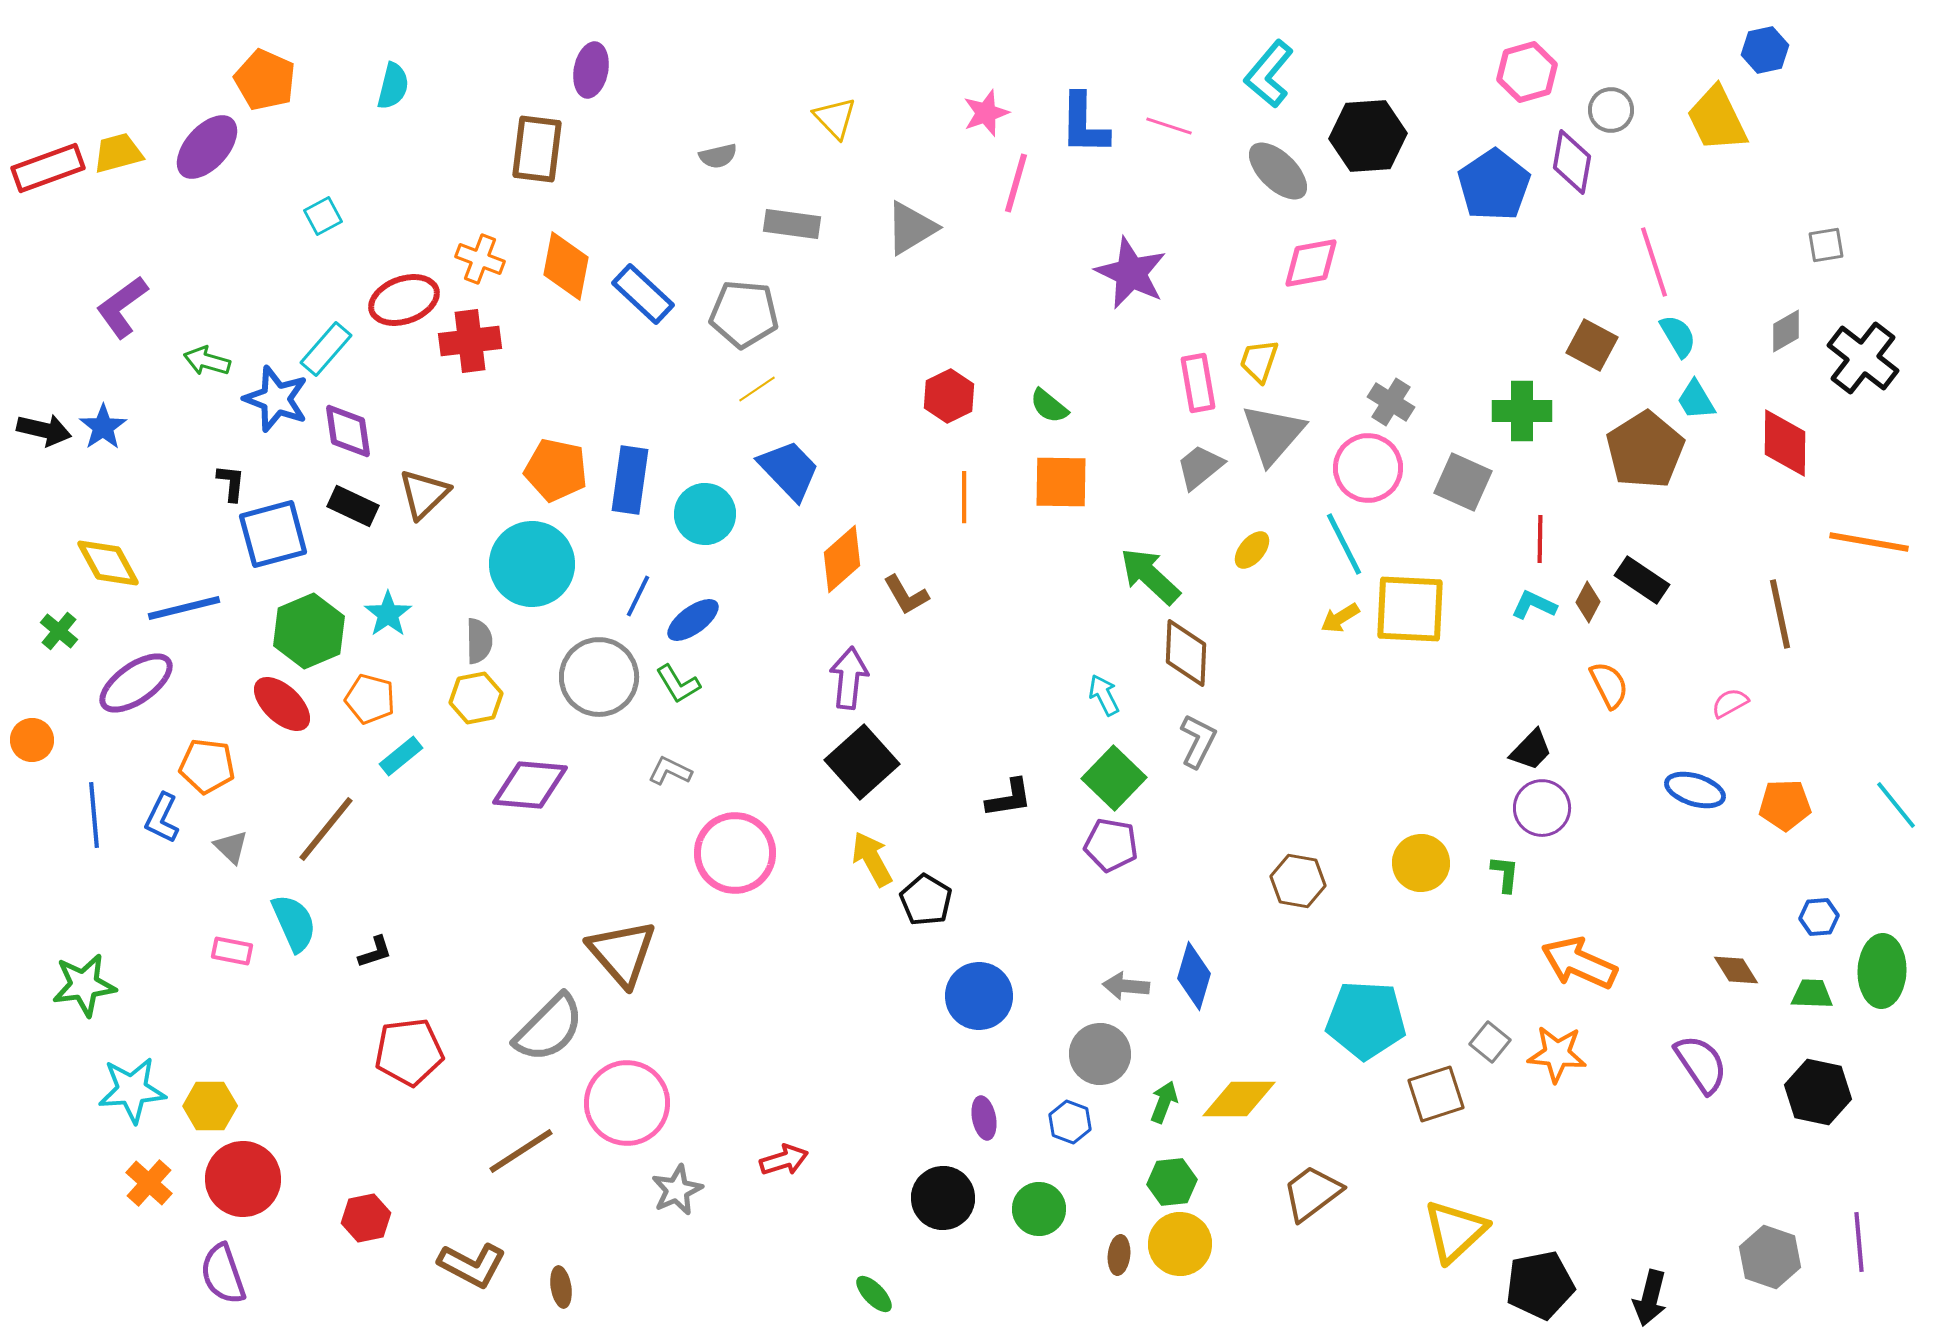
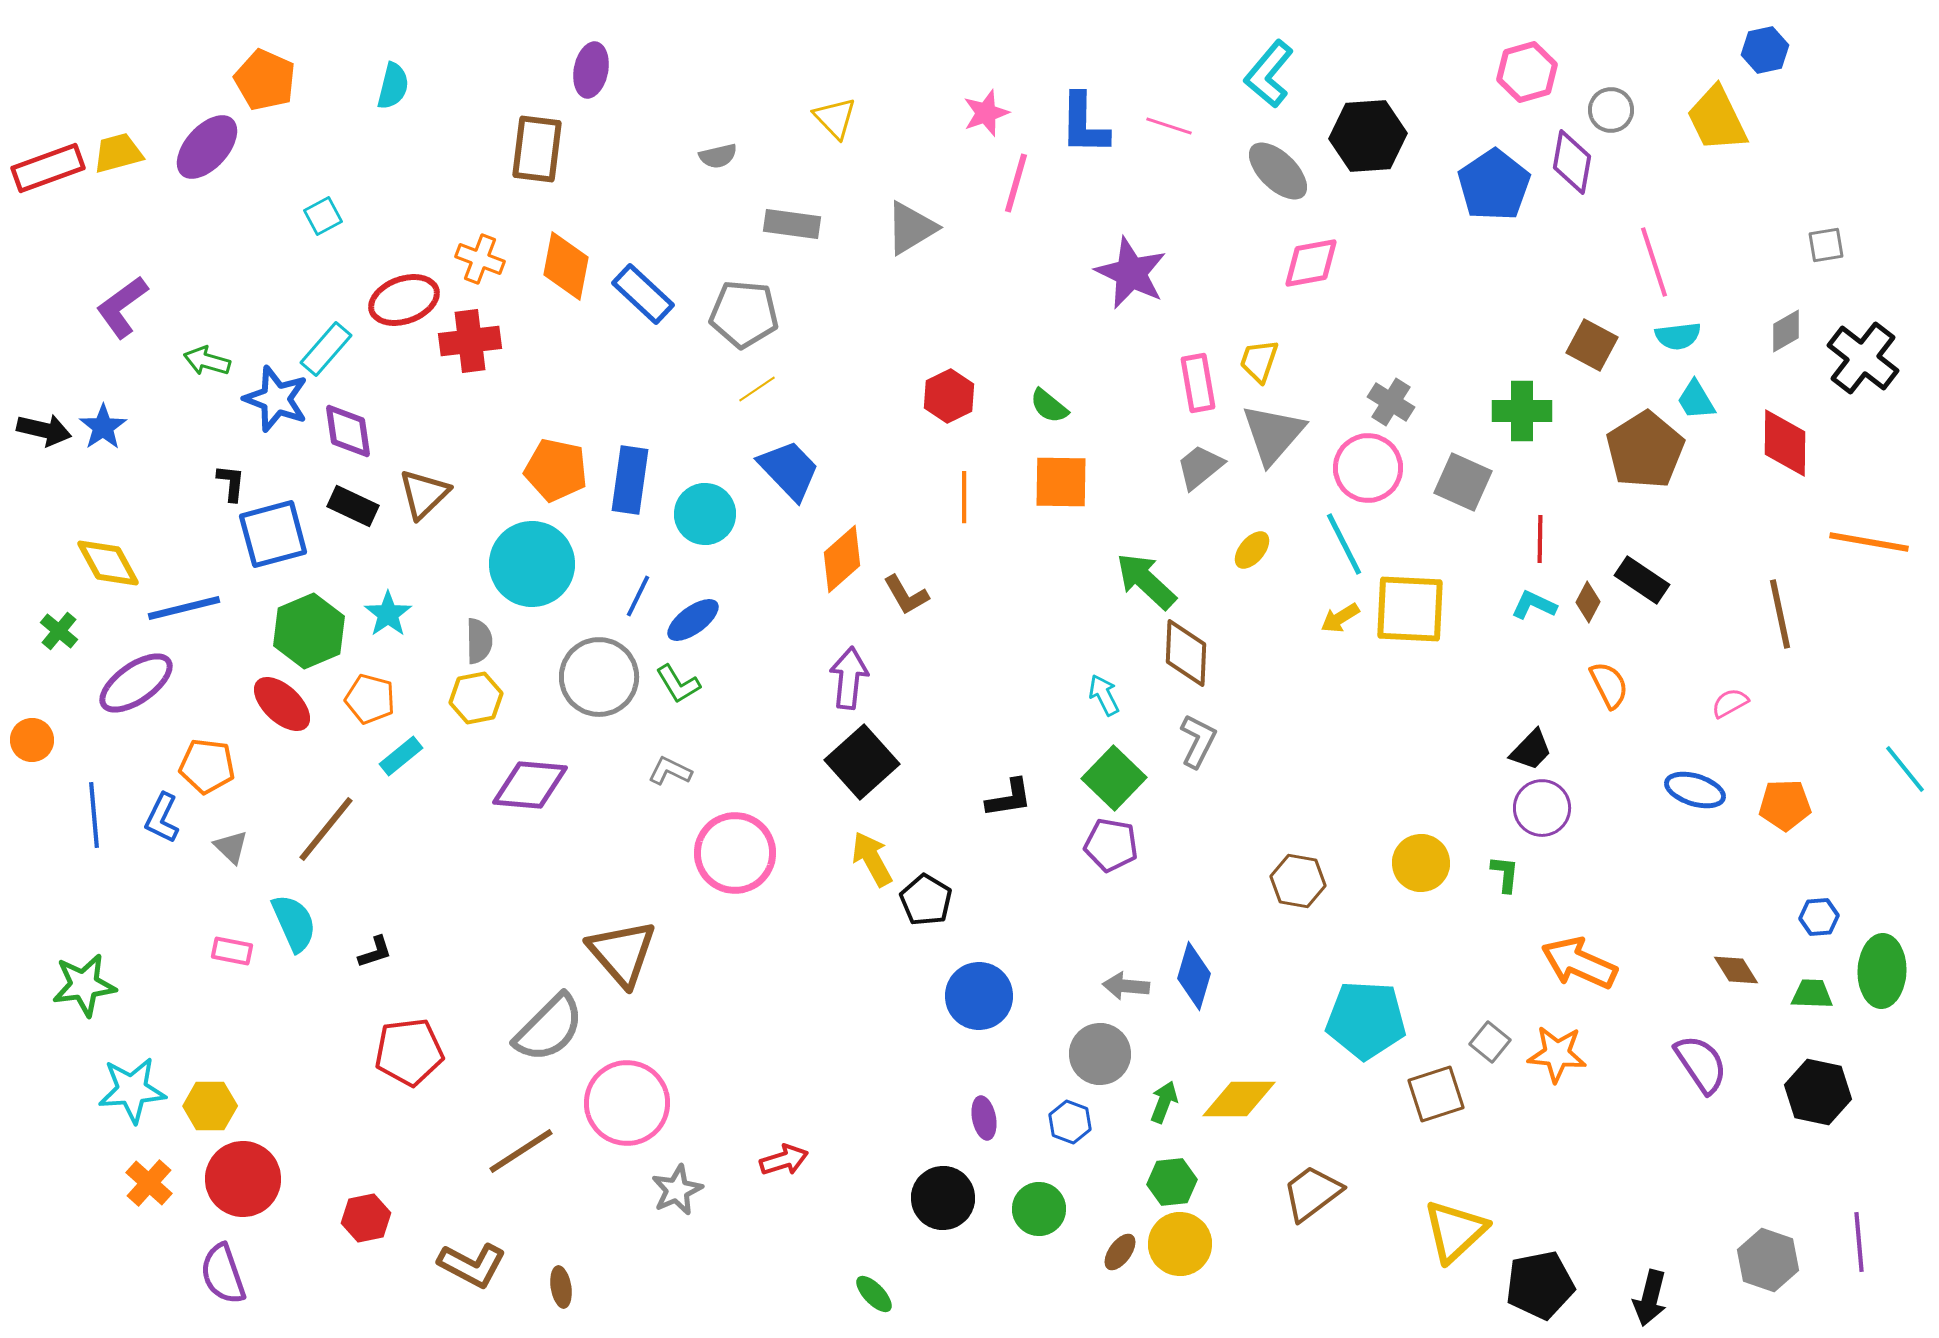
cyan semicircle at (1678, 336): rotated 114 degrees clockwise
green arrow at (1150, 576): moved 4 px left, 5 px down
cyan line at (1896, 805): moved 9 px right, 36 px up
brown ellipse at (1119, 1255): moved 1 px right, 3 px up; rotated 30 degrees clockwise
gray hexagon at (1770, 1257): moved 2 px left, 3 px down
